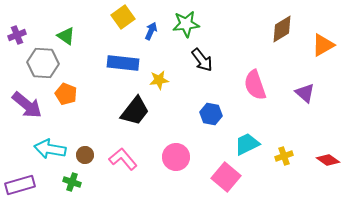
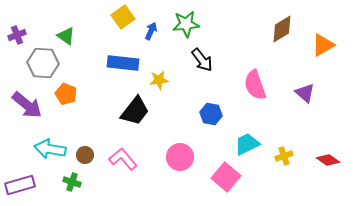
pink circle: moved 4 px right
